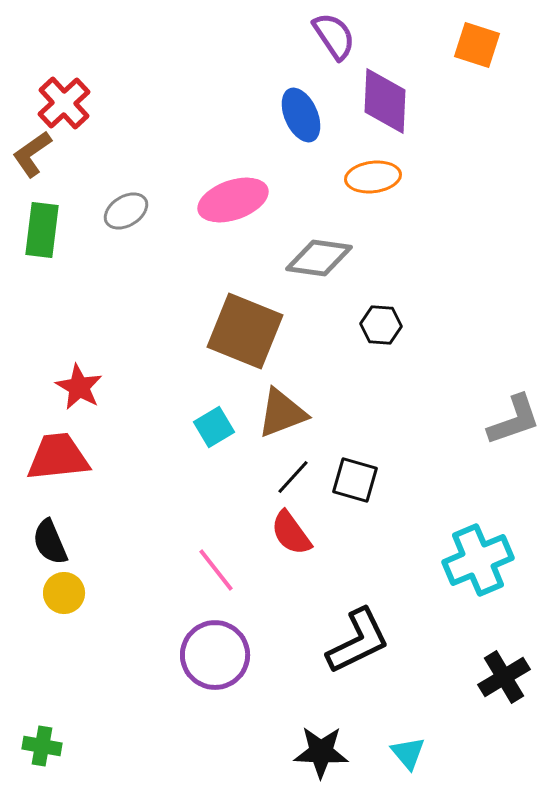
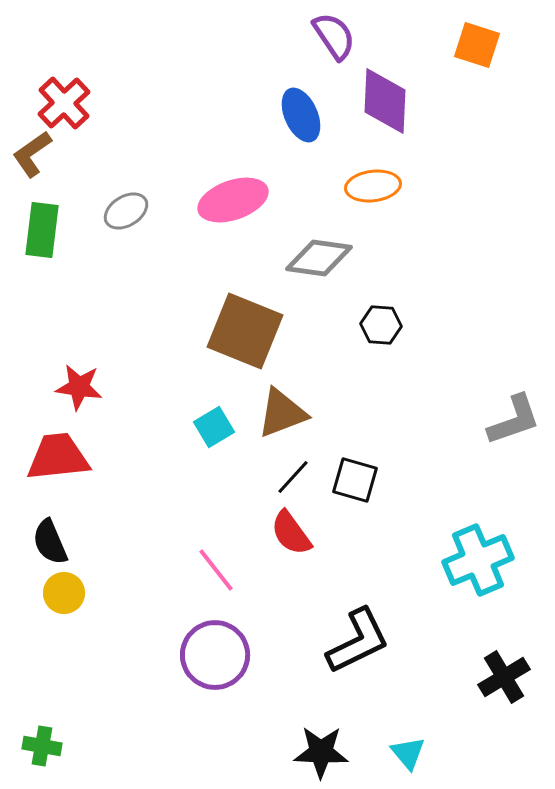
orange ellipse: moved 9 px down
red star: rotated 21 degrees counterclockwise
